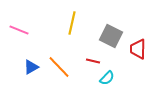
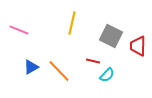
red trapezoid: moved 3 px up
orange line: moved 4 px down
cyan semicircle: moved 3 px up
